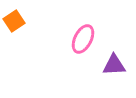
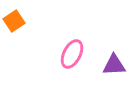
pink ellipse: moved 11 px left, 15 px down
